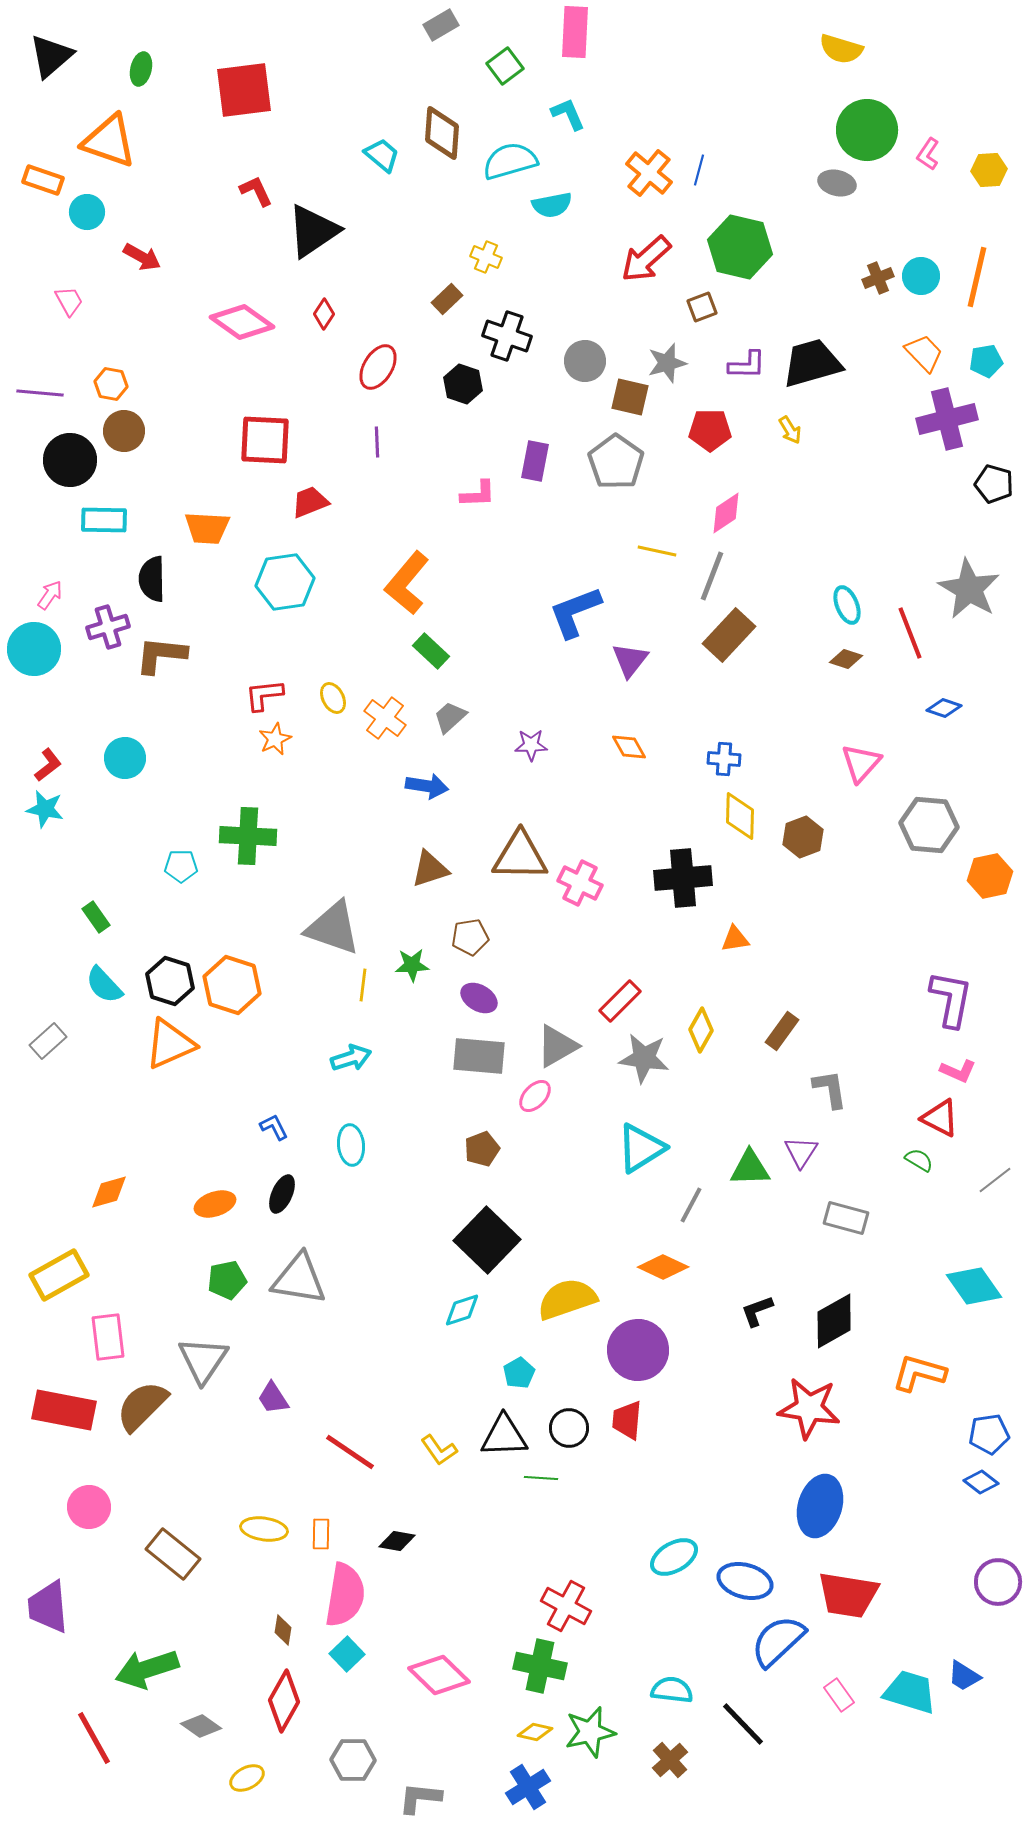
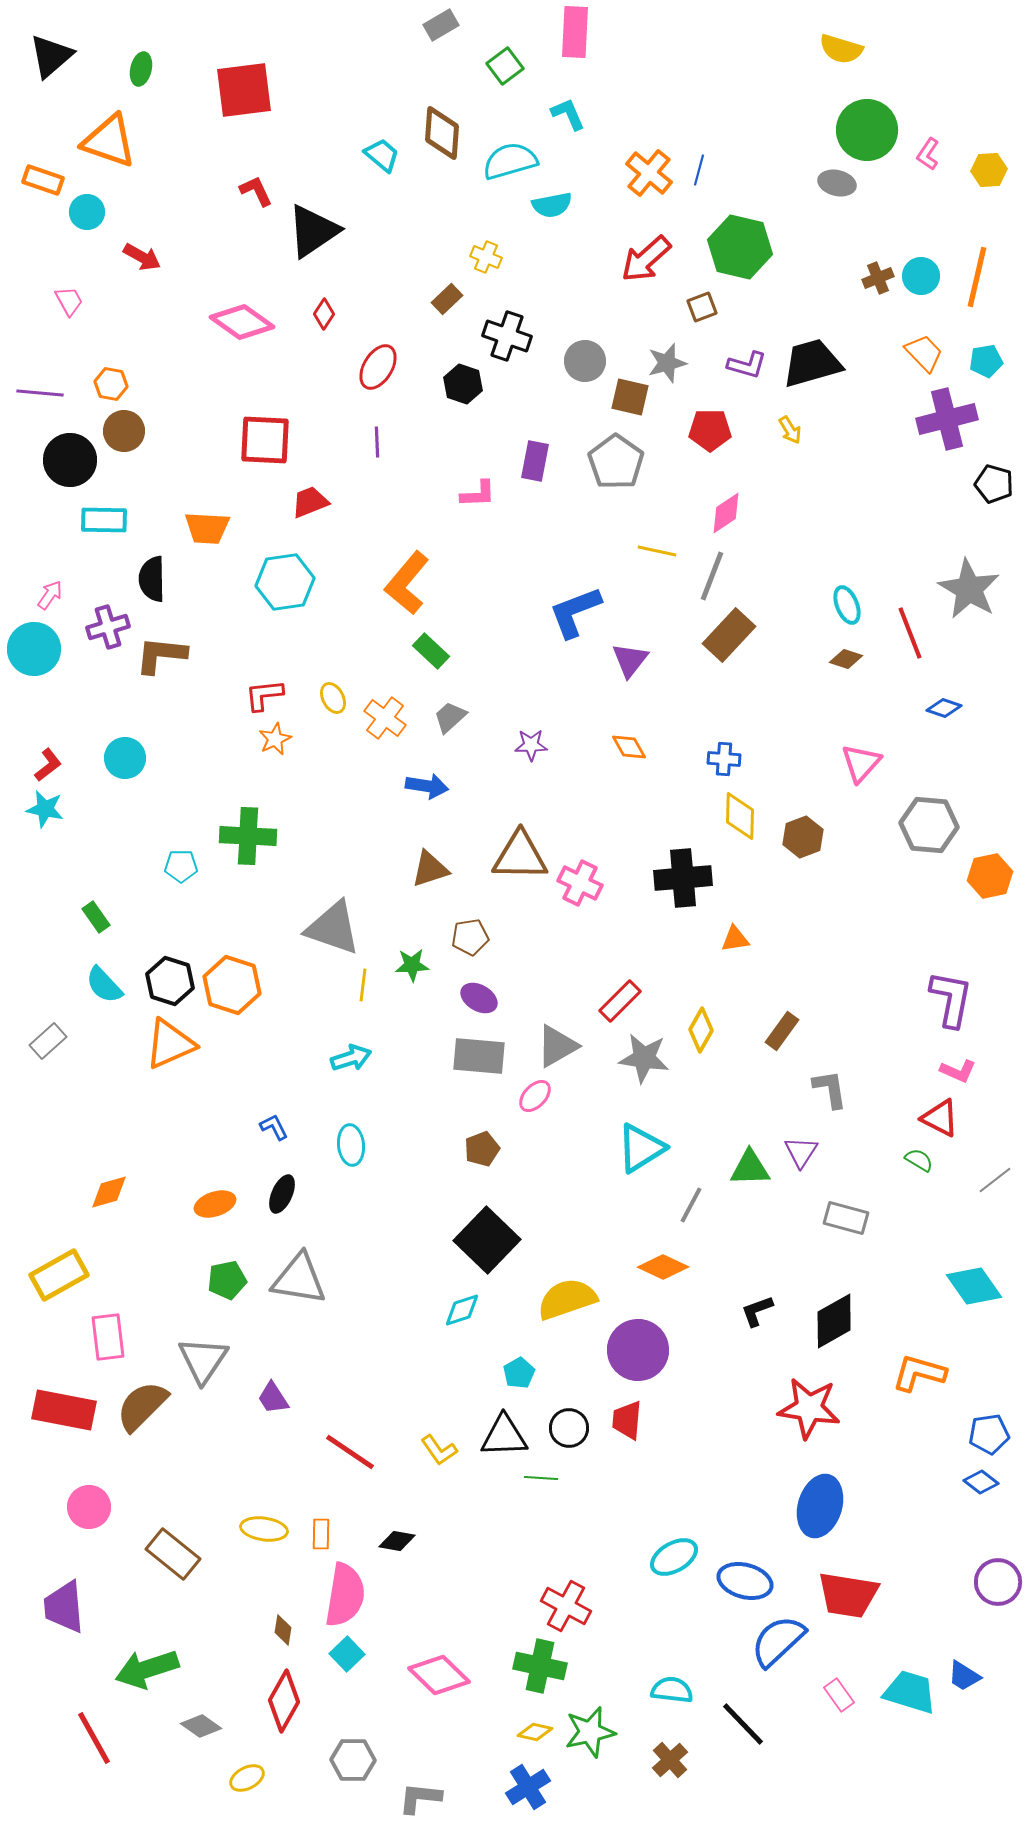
purple L-shape at (747, 365): rotated 15 degrees clockwise
purple trapezoid at (48, 1607): moved 16 px right
